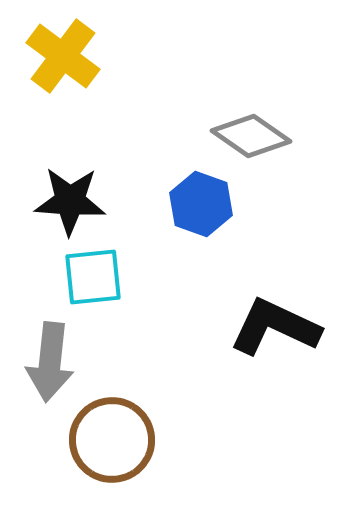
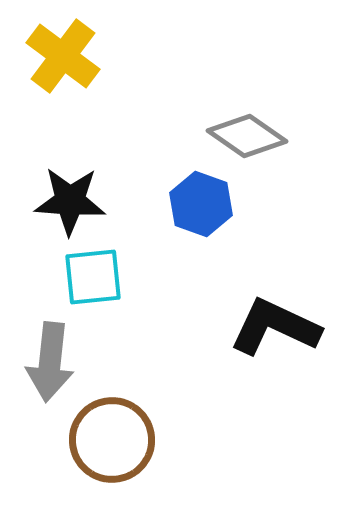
gray diamond: moved 4 px left
